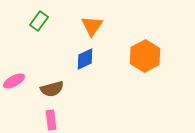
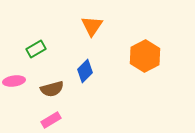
green rectangle: moved 3 px left, 28 px down; rotated 24 degrees clockwise
blue diamond: moved 12 px down; rotated 20 degrees counterclockwise
pink ellipse: rotated 20 degrees clockwise
pink rectangle: rotated 66 degrees clockwise
